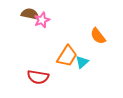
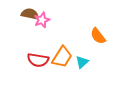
orange trapezoid: moved 5 px left, 1 px down
red semicircle: moved 17 px up
